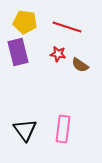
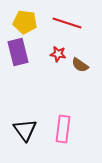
red line: moved 4 px up
